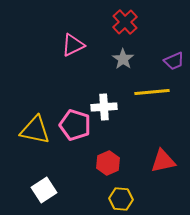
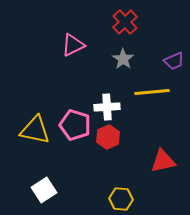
white cross: moved 3 px right
red hexagon: moved 26 px up
